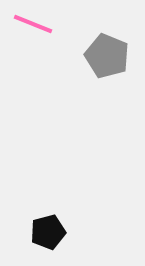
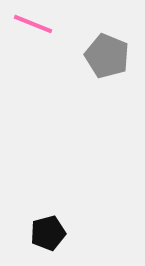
black pentagon: moved 1 px down
